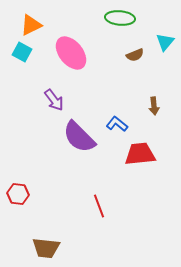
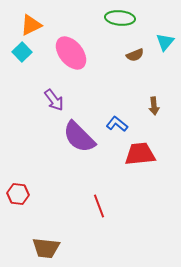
cyan square: rotated 18 degrees clockwise
